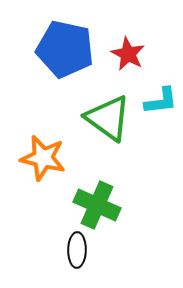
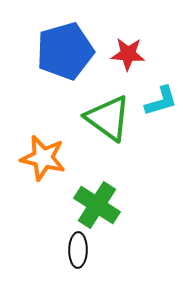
blue pentagon: moved 2 px down; rotated 28 degrees counterclockwise
red star: rotated 24 degrees counterclockwise
cyan L-shape: rotated 9 degrees counterclockwise
green cross: rotated 9 degrees clockwise
black ellipse: moved 1 px right
